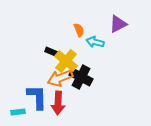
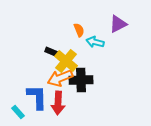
black cross: moved 3 px down; rotated 30 degrees counterclockwise
cyan rectangle: rotated 56 degrees clockwise
